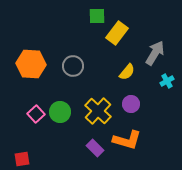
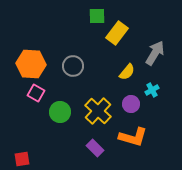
cyan cross: moved 15 px left, 9 px down
pink square: moved 21 px up; rotated 18 degrees counterclockwise
orange L-shape: moved 6 px right, 3 px up
